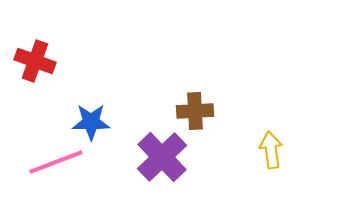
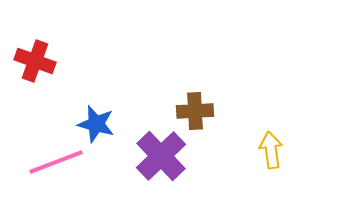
blue star: moved 5 px right, 2 px down; rotated 15 degrees clockwise
purple cross: moved 1 px left, 1 px up
